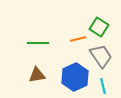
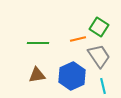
gray trapezoid: moved 2 px left
blue hexagon: moved 3 px left, 1 px up
